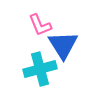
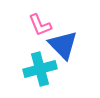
blue triangle: rotated 12 degrees counterclockwise
